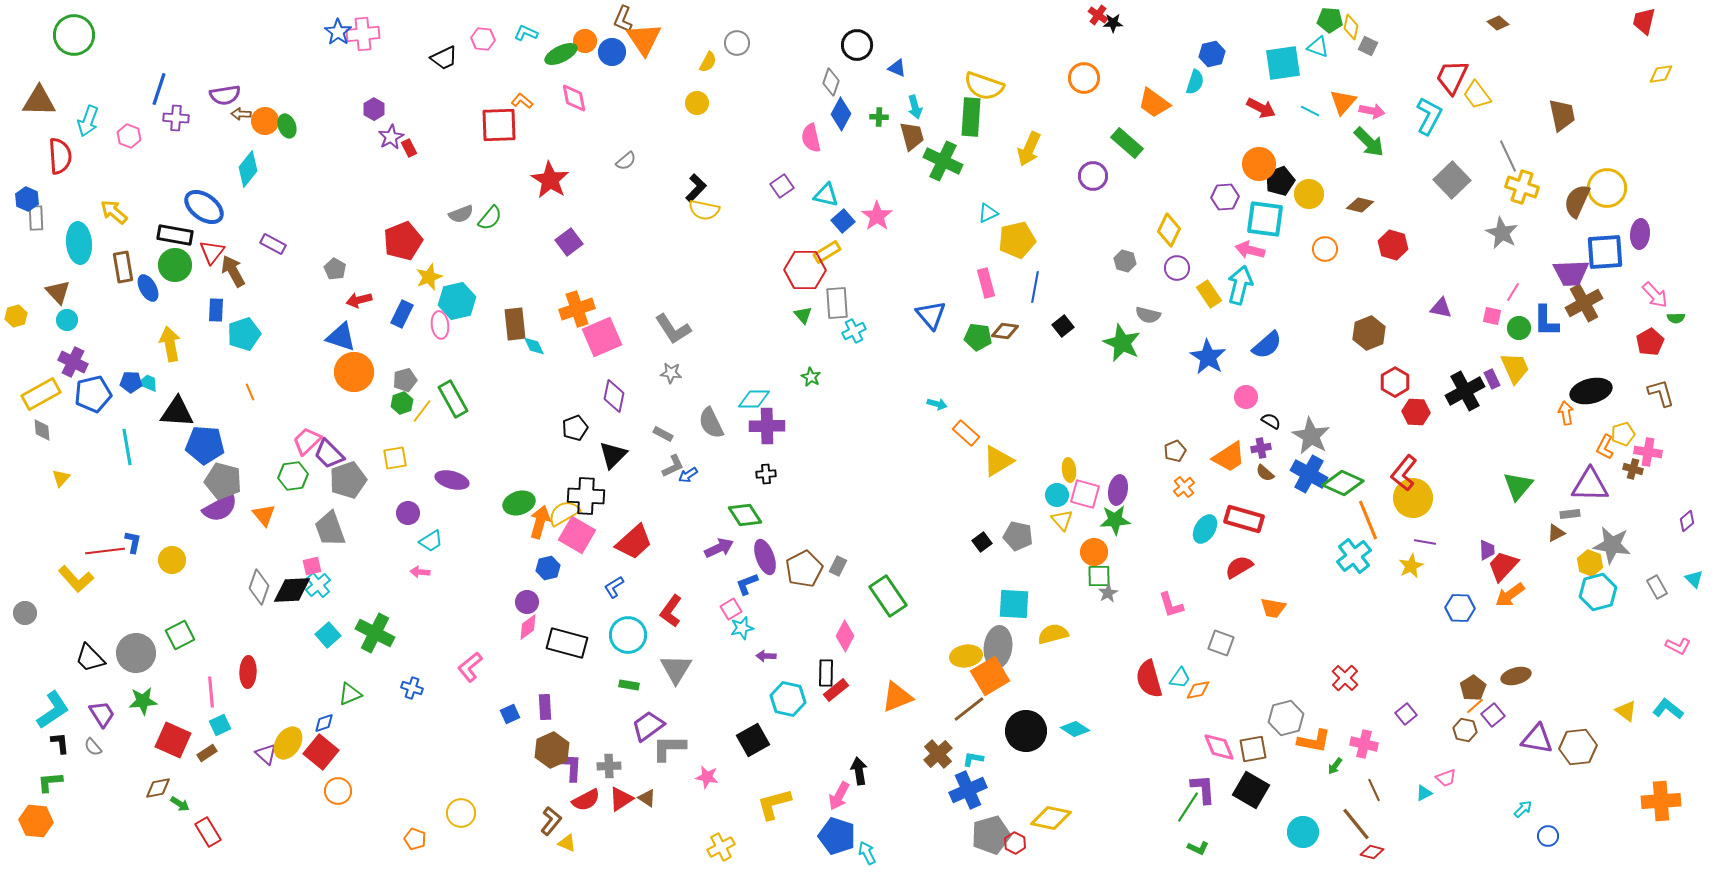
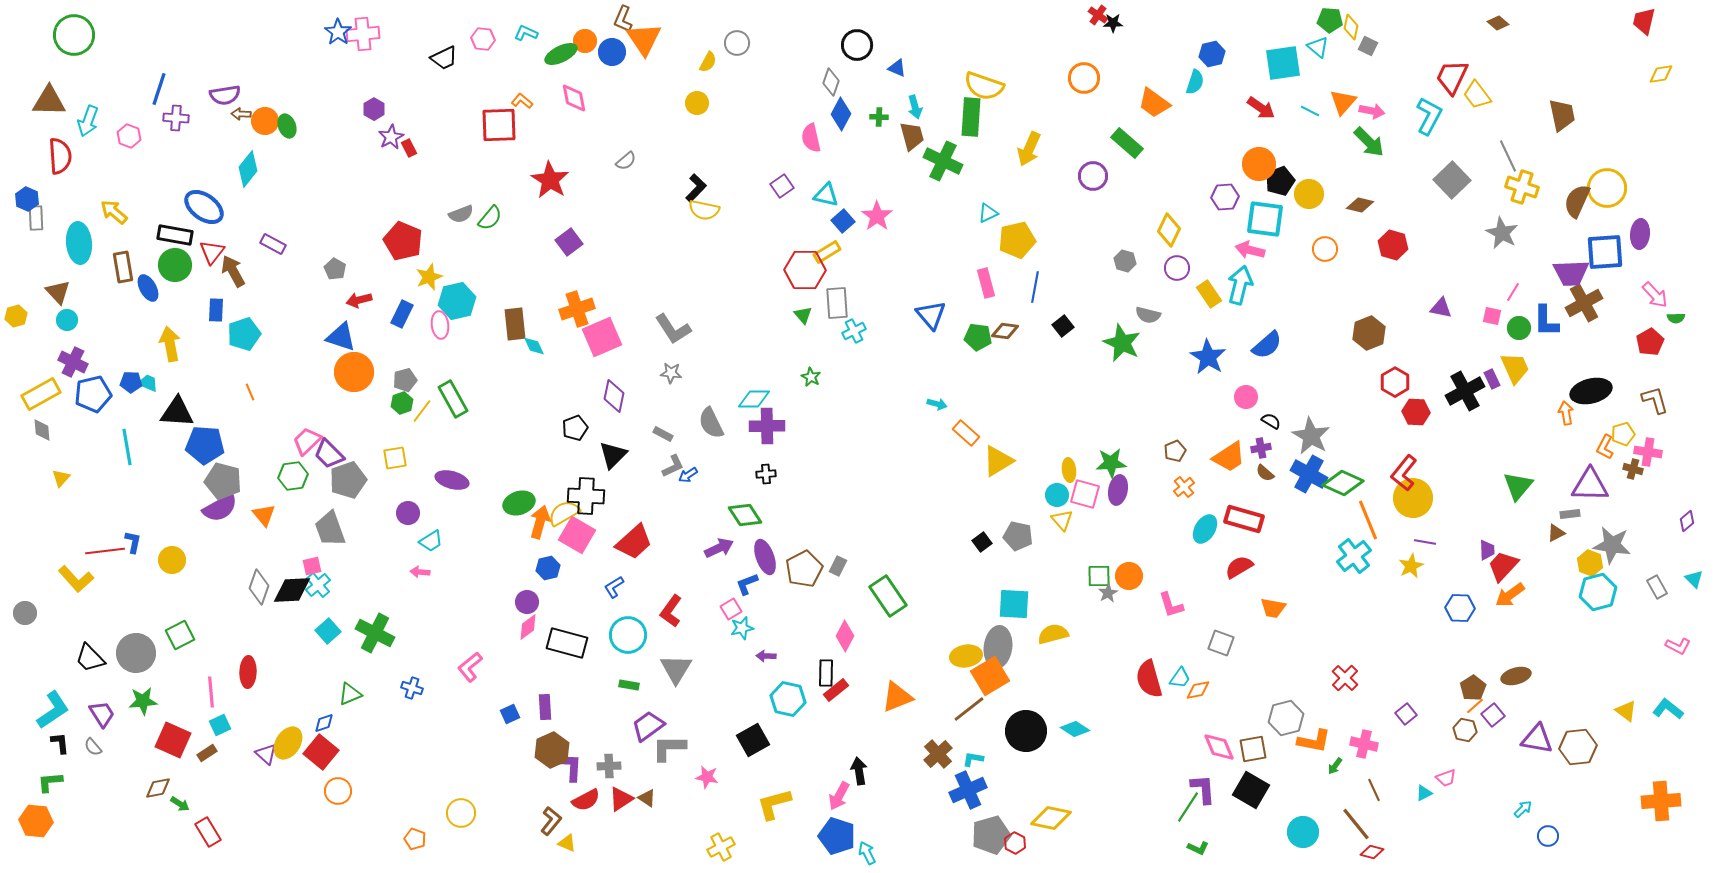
cyan triangle at (1318, 47): rotated 20 degrees clockwise
brown triangle at (39, 101): moved 10 px right
red arrow at (1261, 108): rotated 8 degrees clockwise
red pentagon at (403, 241): rotated 27 degrees counterclockwise
brown L-shape at (1661, 393): moved 6 px left, 7 px down
green star at (1115, 520): moved 4 px left, 57 px up
orange circle at (1094, 552): moved 35 px right, 24 px down
cyan square at (328, 635): moved 4 px up
